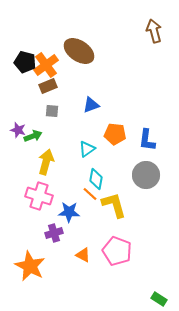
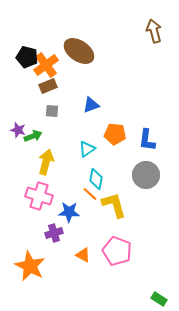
black pentagon: moved 2 px right, 5 px up
